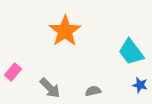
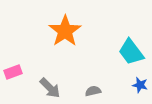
pink rectangle: rotated 30 degrees clockwise
